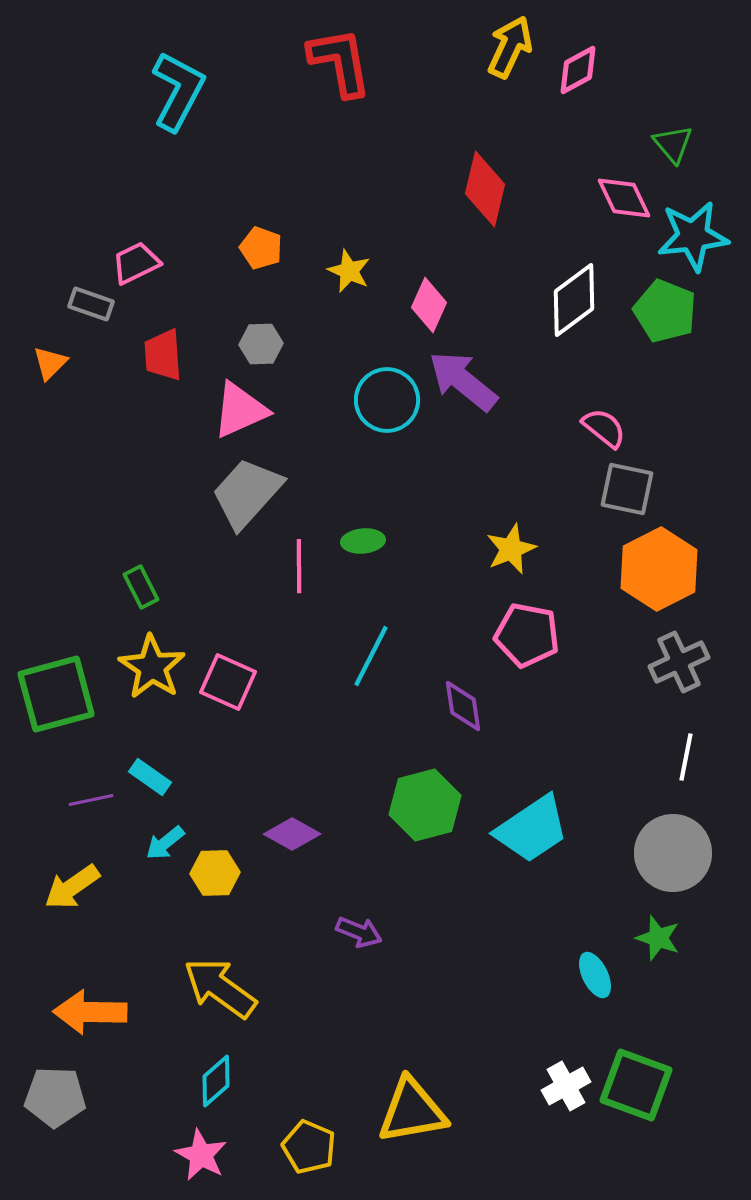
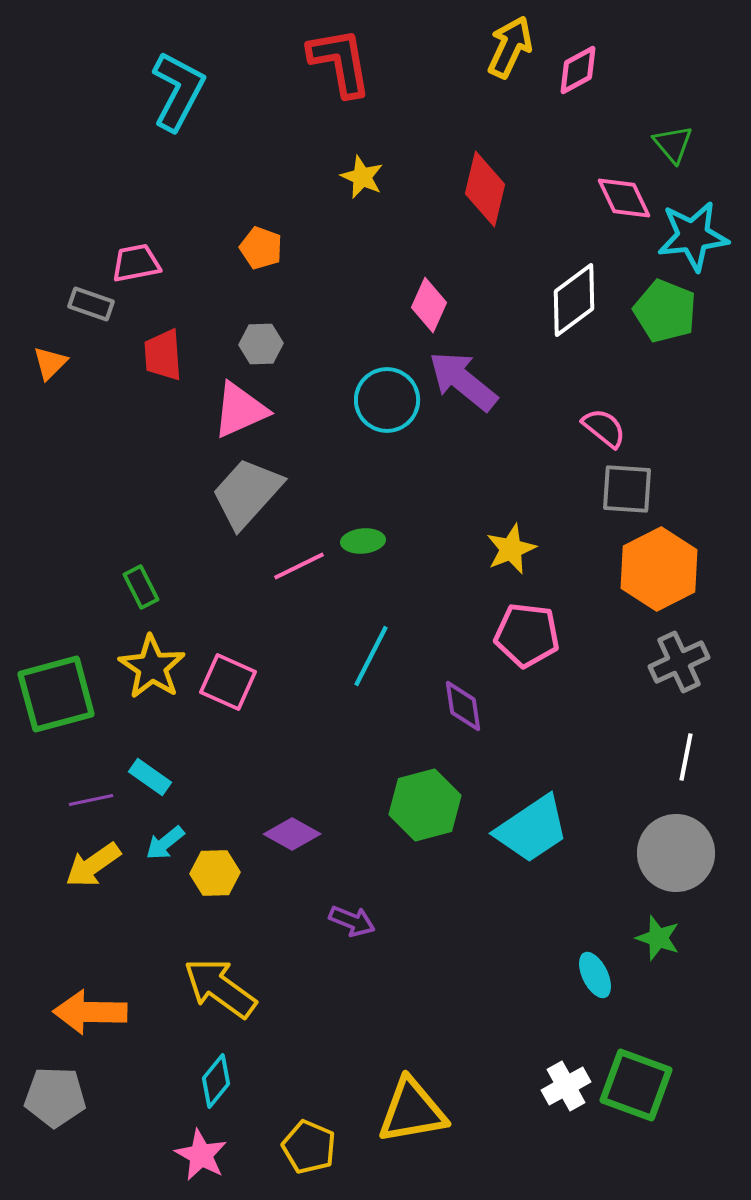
pink trapezoid at (136, 263): rotated 15 degrees clockwise
yellow star at (349, 271): moved 13 px right, 94 px up
gray square at (627, 489): rotated 8 degrees counterclockwise
pink line at (299, 566): rotated 64 degrees clockwise
pink pentagon at (527, 635): rotated 4 degrees counterclockwise
gray circle at (673, 853): moved 3 px right
yellow arrow at (72, 887): moved 21 px right, 22 px up
purple arrow at (359, 932): moved 7 px left, 11 px up
cyan diamond at (216, 1081): rotated 10 degrees counterclockwise
